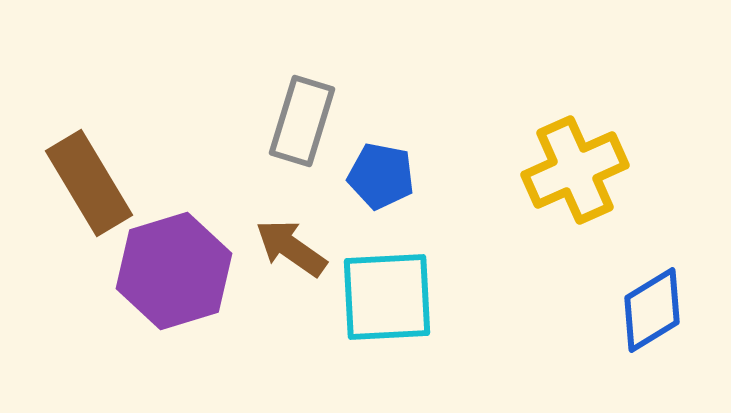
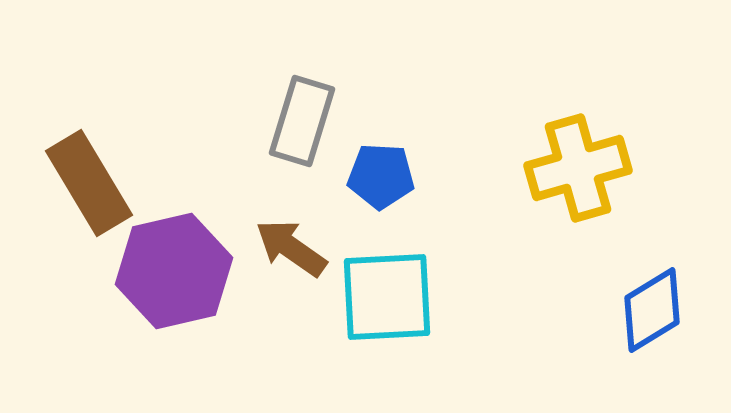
yellow cross: moved 3 px right, 2 px up; rotated 8 degrees clockwise
blue pentagon: rotated 8 degrees counterclockwise
purple hexagon: rotated 4 degrees clockwise
